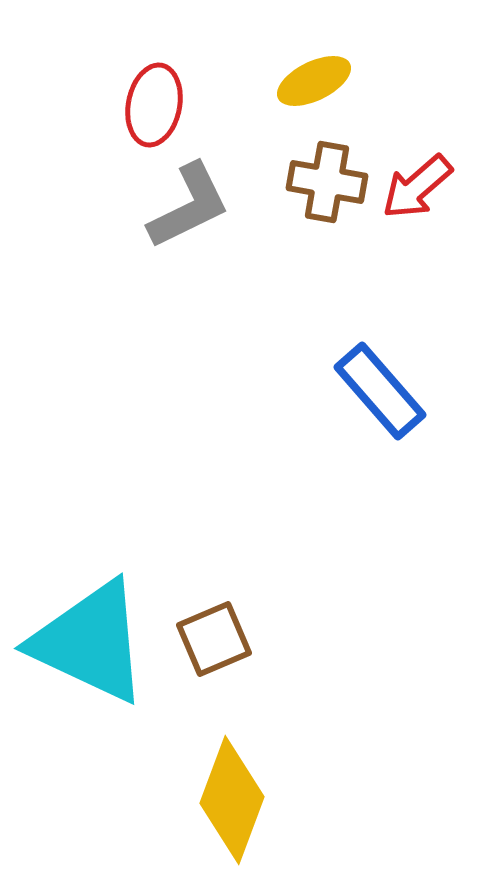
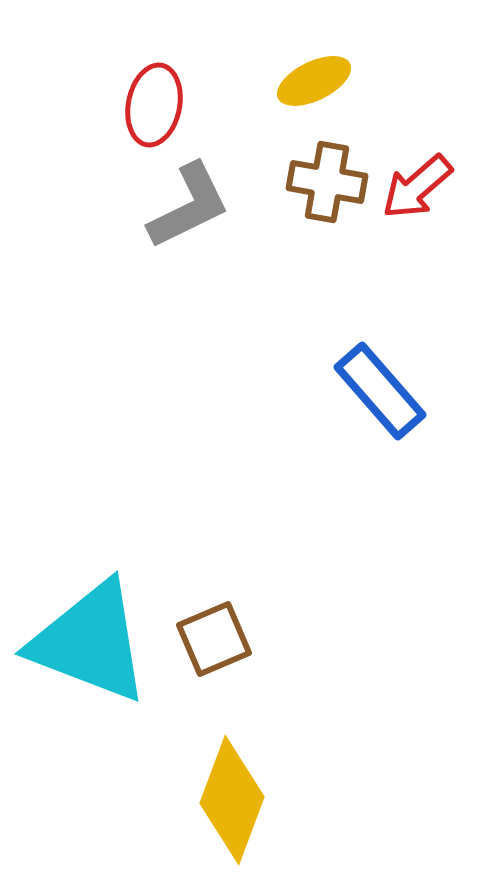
cyan triangle: rotated 4 degrees counterclockwise
